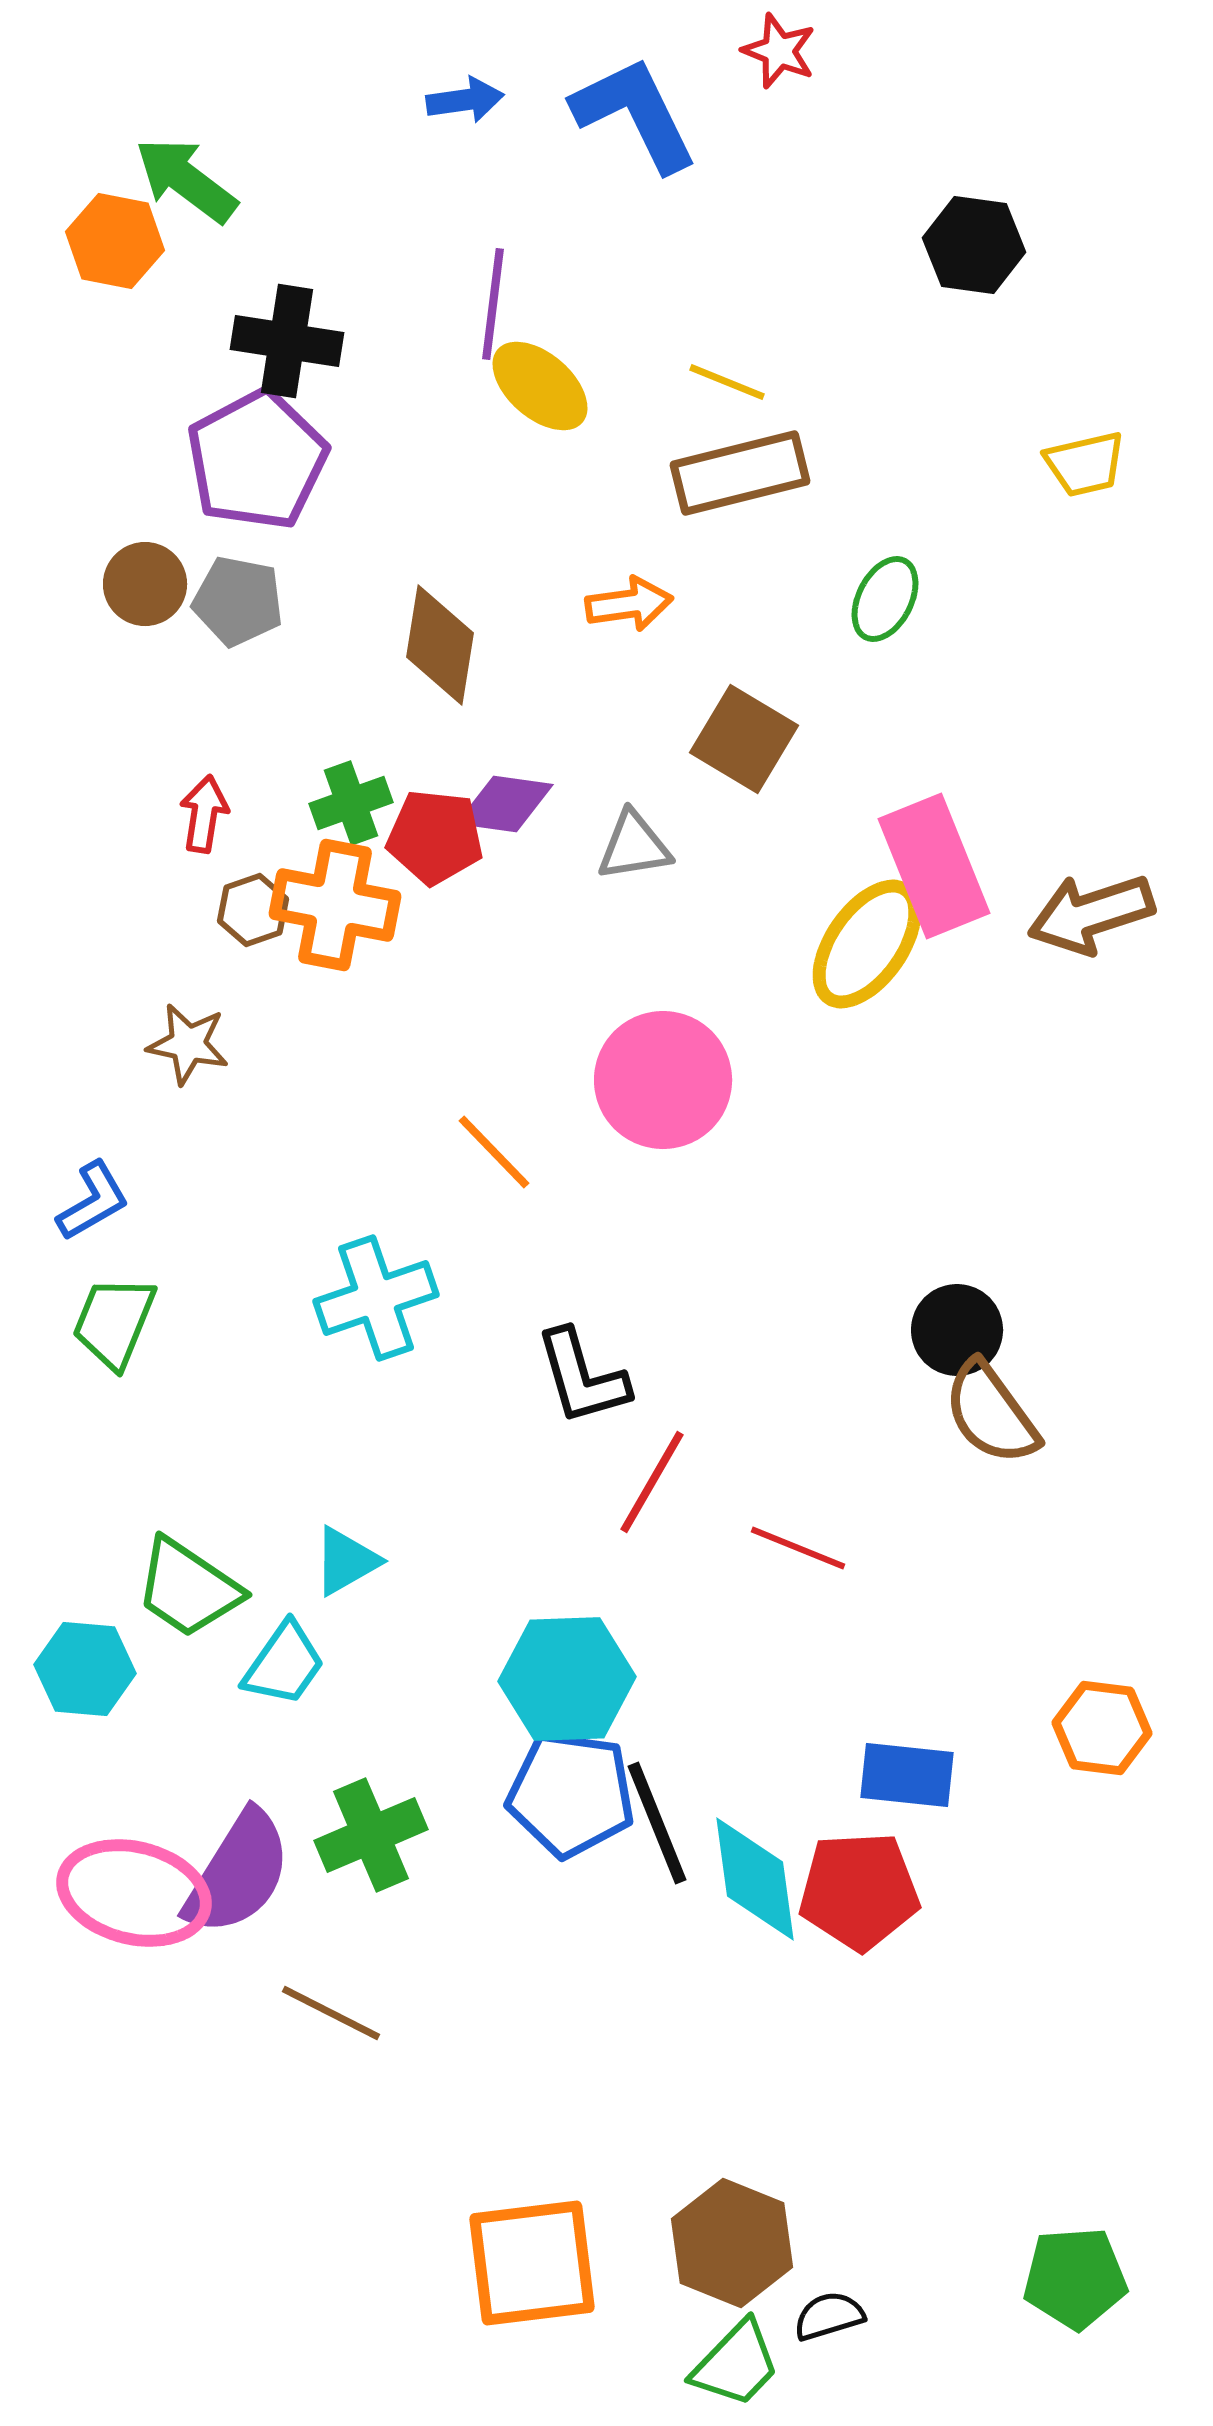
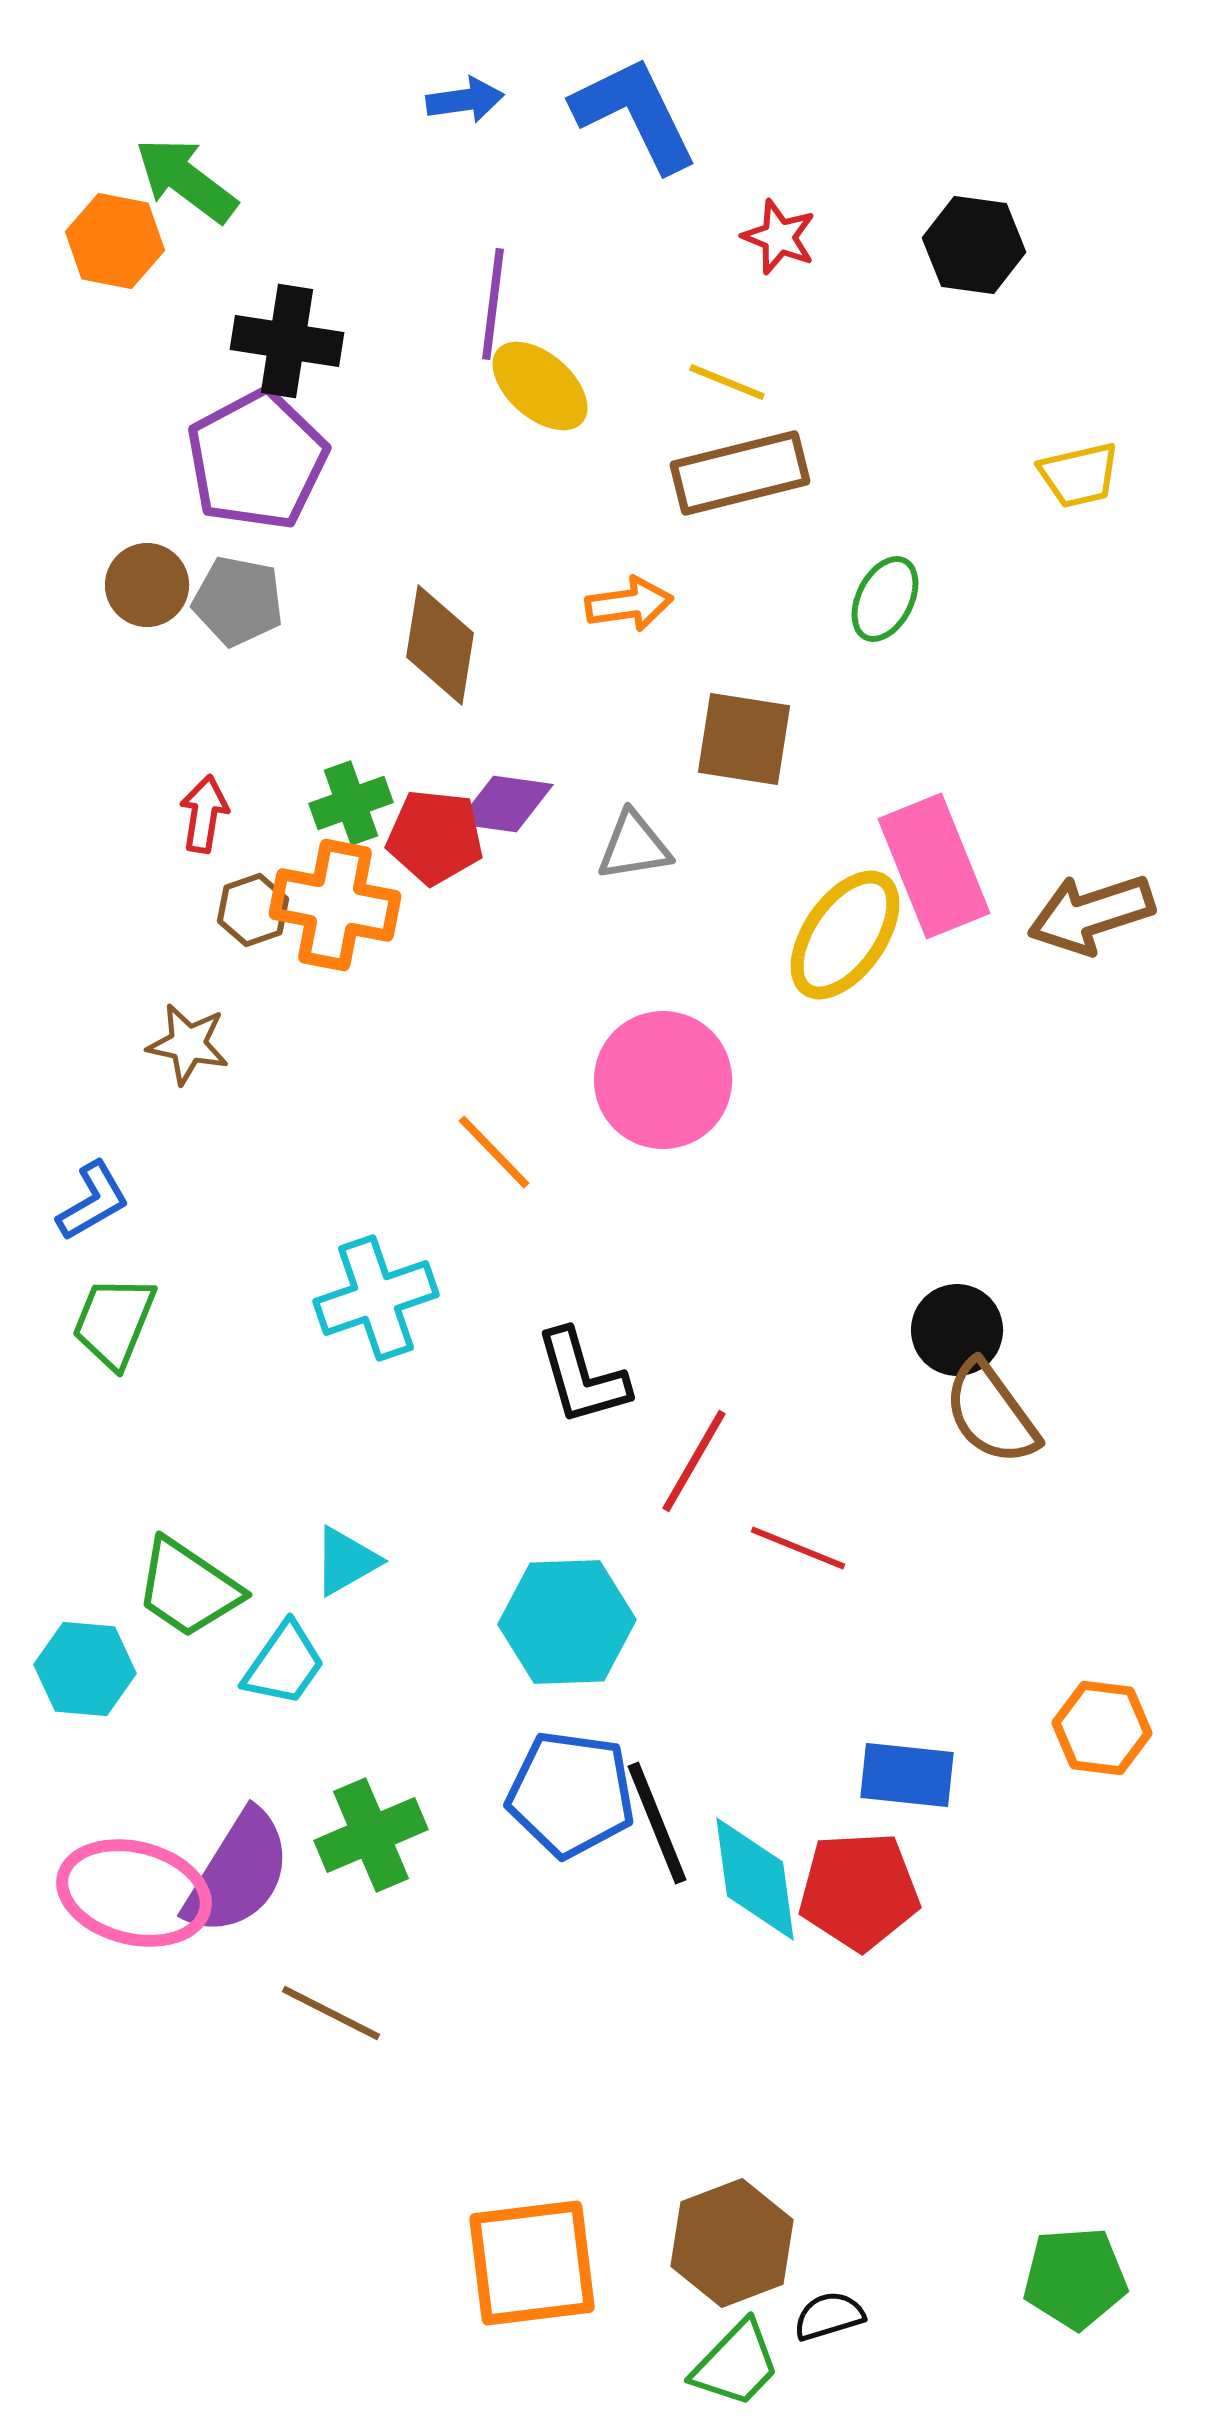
red star at (779, 51): moved 186 px down
yellow trapezoid at (1085, 464): moved 6 px left, 11 px down
brown circle at (145, 584): moved 2 px right, 1 px down
brown square at (744, 739): rotated 22 degrees counterclockwise
yellow ellipse at (867, 944): moved 22 px left, 9 px up
red line at (652, 1482): moved 42 px right, 21 px up
cyan hexagon at (567, 1679): moved 57 px up
brown hexagon at (732, 2243): rotated 17 degrees clockwise
